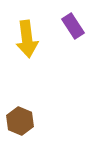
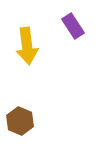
yellow arrow: moved 7 px down
